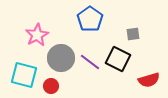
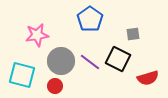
pink star: rotated 20 degrees clockwise
gray circle: moved 3 px down
cyan square: moved 2 px left
red semicircle: moved 1 px left, 2 px up
red circle: moved 4 px right
